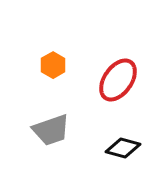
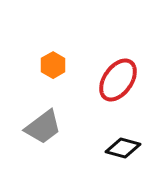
gray trapezoid: moved 8 px left, 3 px up; rotated 18 degrees counterclockwise
